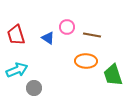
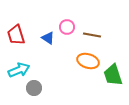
orange ellipse: moved 2 px right; rotated 15 degrees clockwise
cyan arrow: moved 2 px right
